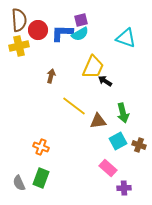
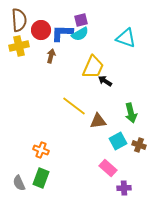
red circle: moved 3 px right
brown arrow: moved 20 px up
green arrow: moved 8 px right
orange cross: moved 3 px down
